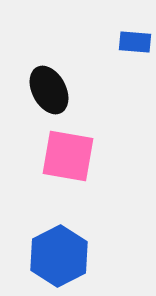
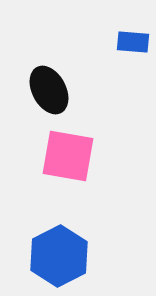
blue rectangle: moved 2 px left
